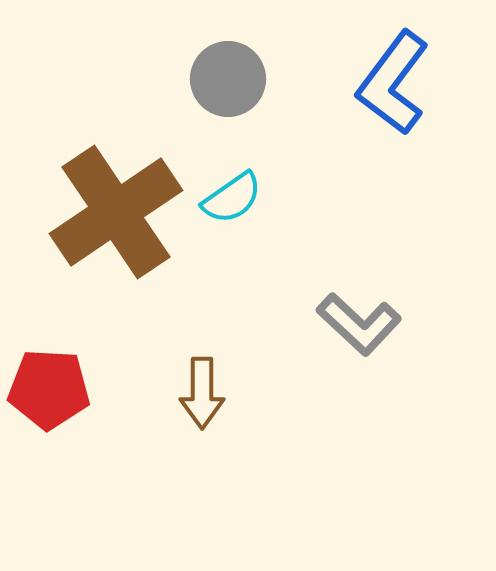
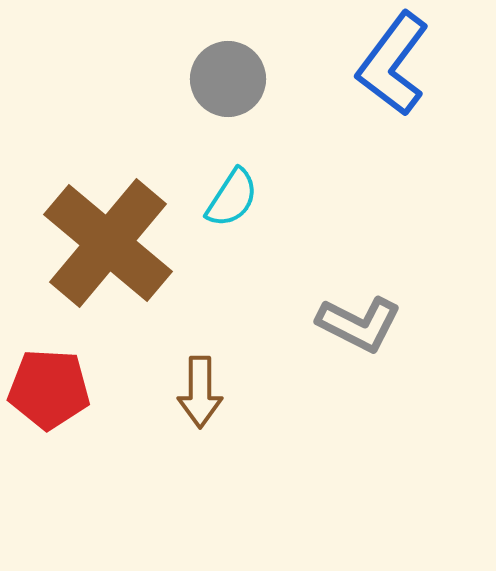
blue L-shape: moved 19 px up
cyan semicircle: rotated 22 degrees counterclockwise
brown cross: moved 8 px left, 31 px down; rotated 16 degrees counterclockwise
gray L-shape: rotated 16 degrees counterclockwise
brown arrow: moved 2 px left, 1 px up
